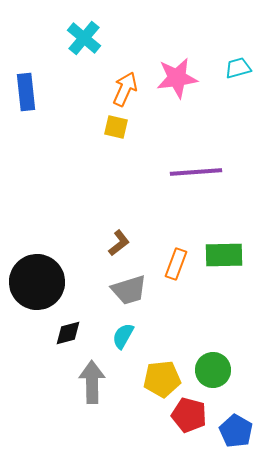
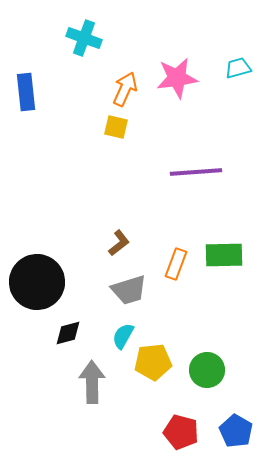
cyan cross: rotated 20 degrees counterclockwise
green circle: moved 6 px left
yellow pentagon: moved 9 px left, 17 px up
red pentagon: moved 8 px left, 17 px down
